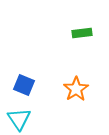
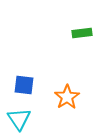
blue square: rotated 15 degrees counterclockwise
orange star: moved 9 px left, 8 px down
